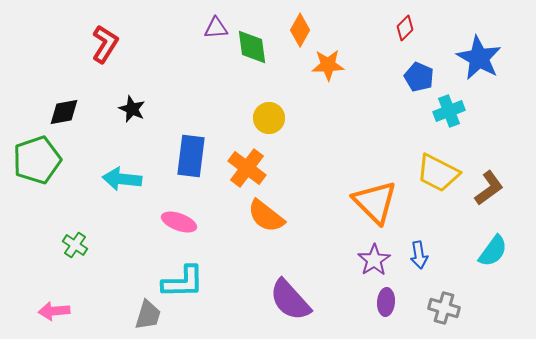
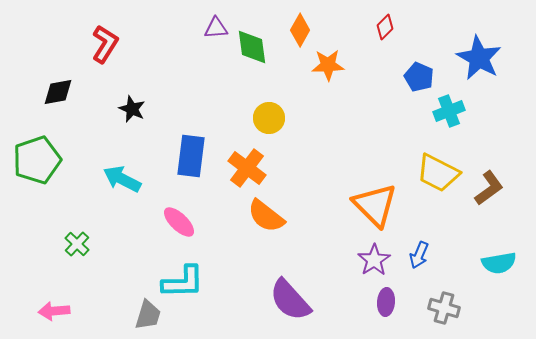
red diamond: moved 20 px left, 1 px up
black diamond: moved 6 px left, 20 px up
cyan arrow: rotated 21 degrees clockwise
orange triangle: moved 3 px down
pink ellipse: rotated 24 degrees clockwise
green cross: moved 2 px right, 1 px up; rotated 10 degrees clockwise
cyan semicircle: moved 6 px right, 12 px down; rotated 44 degrees clockwise
blue arrow: rotated 32 degrees clockwise
